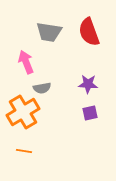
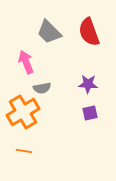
gray trapezoid: rotated 36 degrees clockwise
